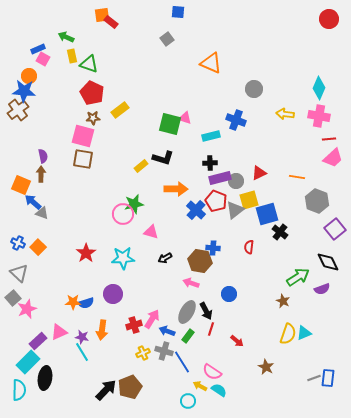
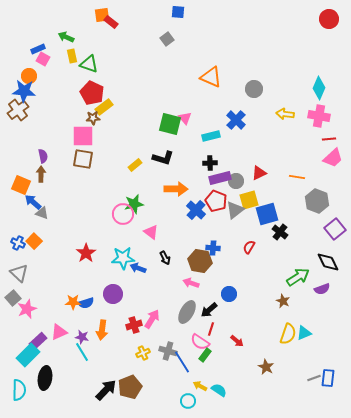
orange triangle at (211, 63): moved 14 px down
yellow rectangle at (120, 110): moved 16 px left, 3 px up
pink triangle at (185, 118): rotated 32 degrees clockwise
blue cross at (236, 120): rotated 24 degrees clockwise
pink square at (83, 136): rotated 15 degrees counterclockwise
yellow rectangle at (141, 166): moved 6 px left, 1 px up
pink triangle at (151, 232): rotated 21 degrees clockwise
orange square at (38, 247): moved 4 px left, 6 px up
red semicircle at (249, 247): rotated 24 degrees clockwise
black arrow at (165, 258): rotated 88 degrees counterclockwise
black arrow at (206, 311): moved 3 px right, 1 px up; rotated 78 degrees clockwise
blue arrow at (167, 331): moved 29 px left, 63 px up
green rectangle at (188, 336): moved 17 px right, 19 px down
gray cross at (164, 351): moved 4 px right
cyan rectangle at (28, 362): moved 7 px up
pink semicircle at (212, 372): moved 12 px left, 30 px up
